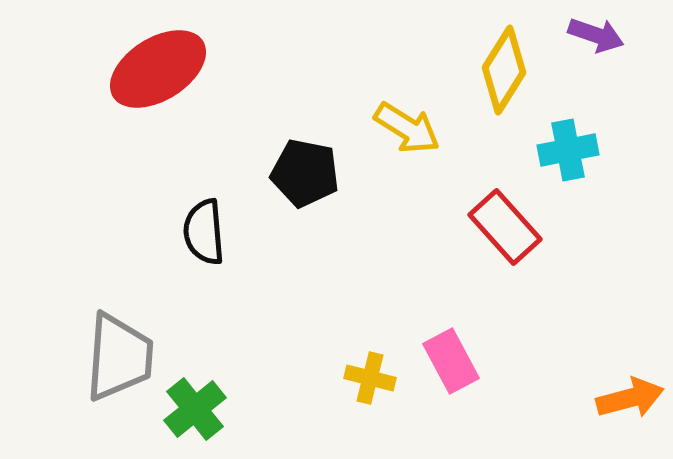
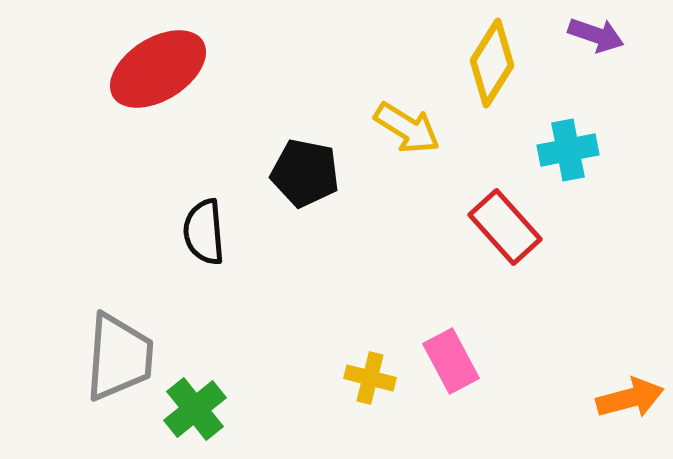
yellow diamond: moved 12 px left, 7 px up
